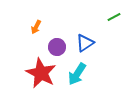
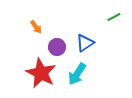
orange arrow: rotated 64 degrees counterclockwise
